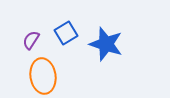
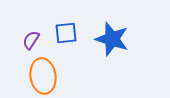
blue square: rotated 25 degrees clockwise
blue star: moved 6 px right, 5 px up
